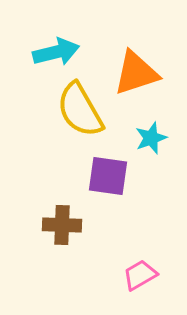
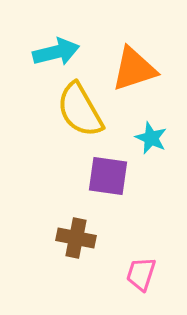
orange triangle: moved 2 px left, 4 px up
cyan star: rotated 28 degrees counterclockwise
brown cross: moved 14 px right, 13 px down; rotated 9 degrees clockwise
pink trapezoid: moved 1 px right, 1 px up; rotated 42 degrees counterclockwise
